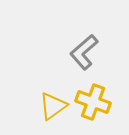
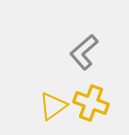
yellow cross: moved 2 px left, 1 px down
